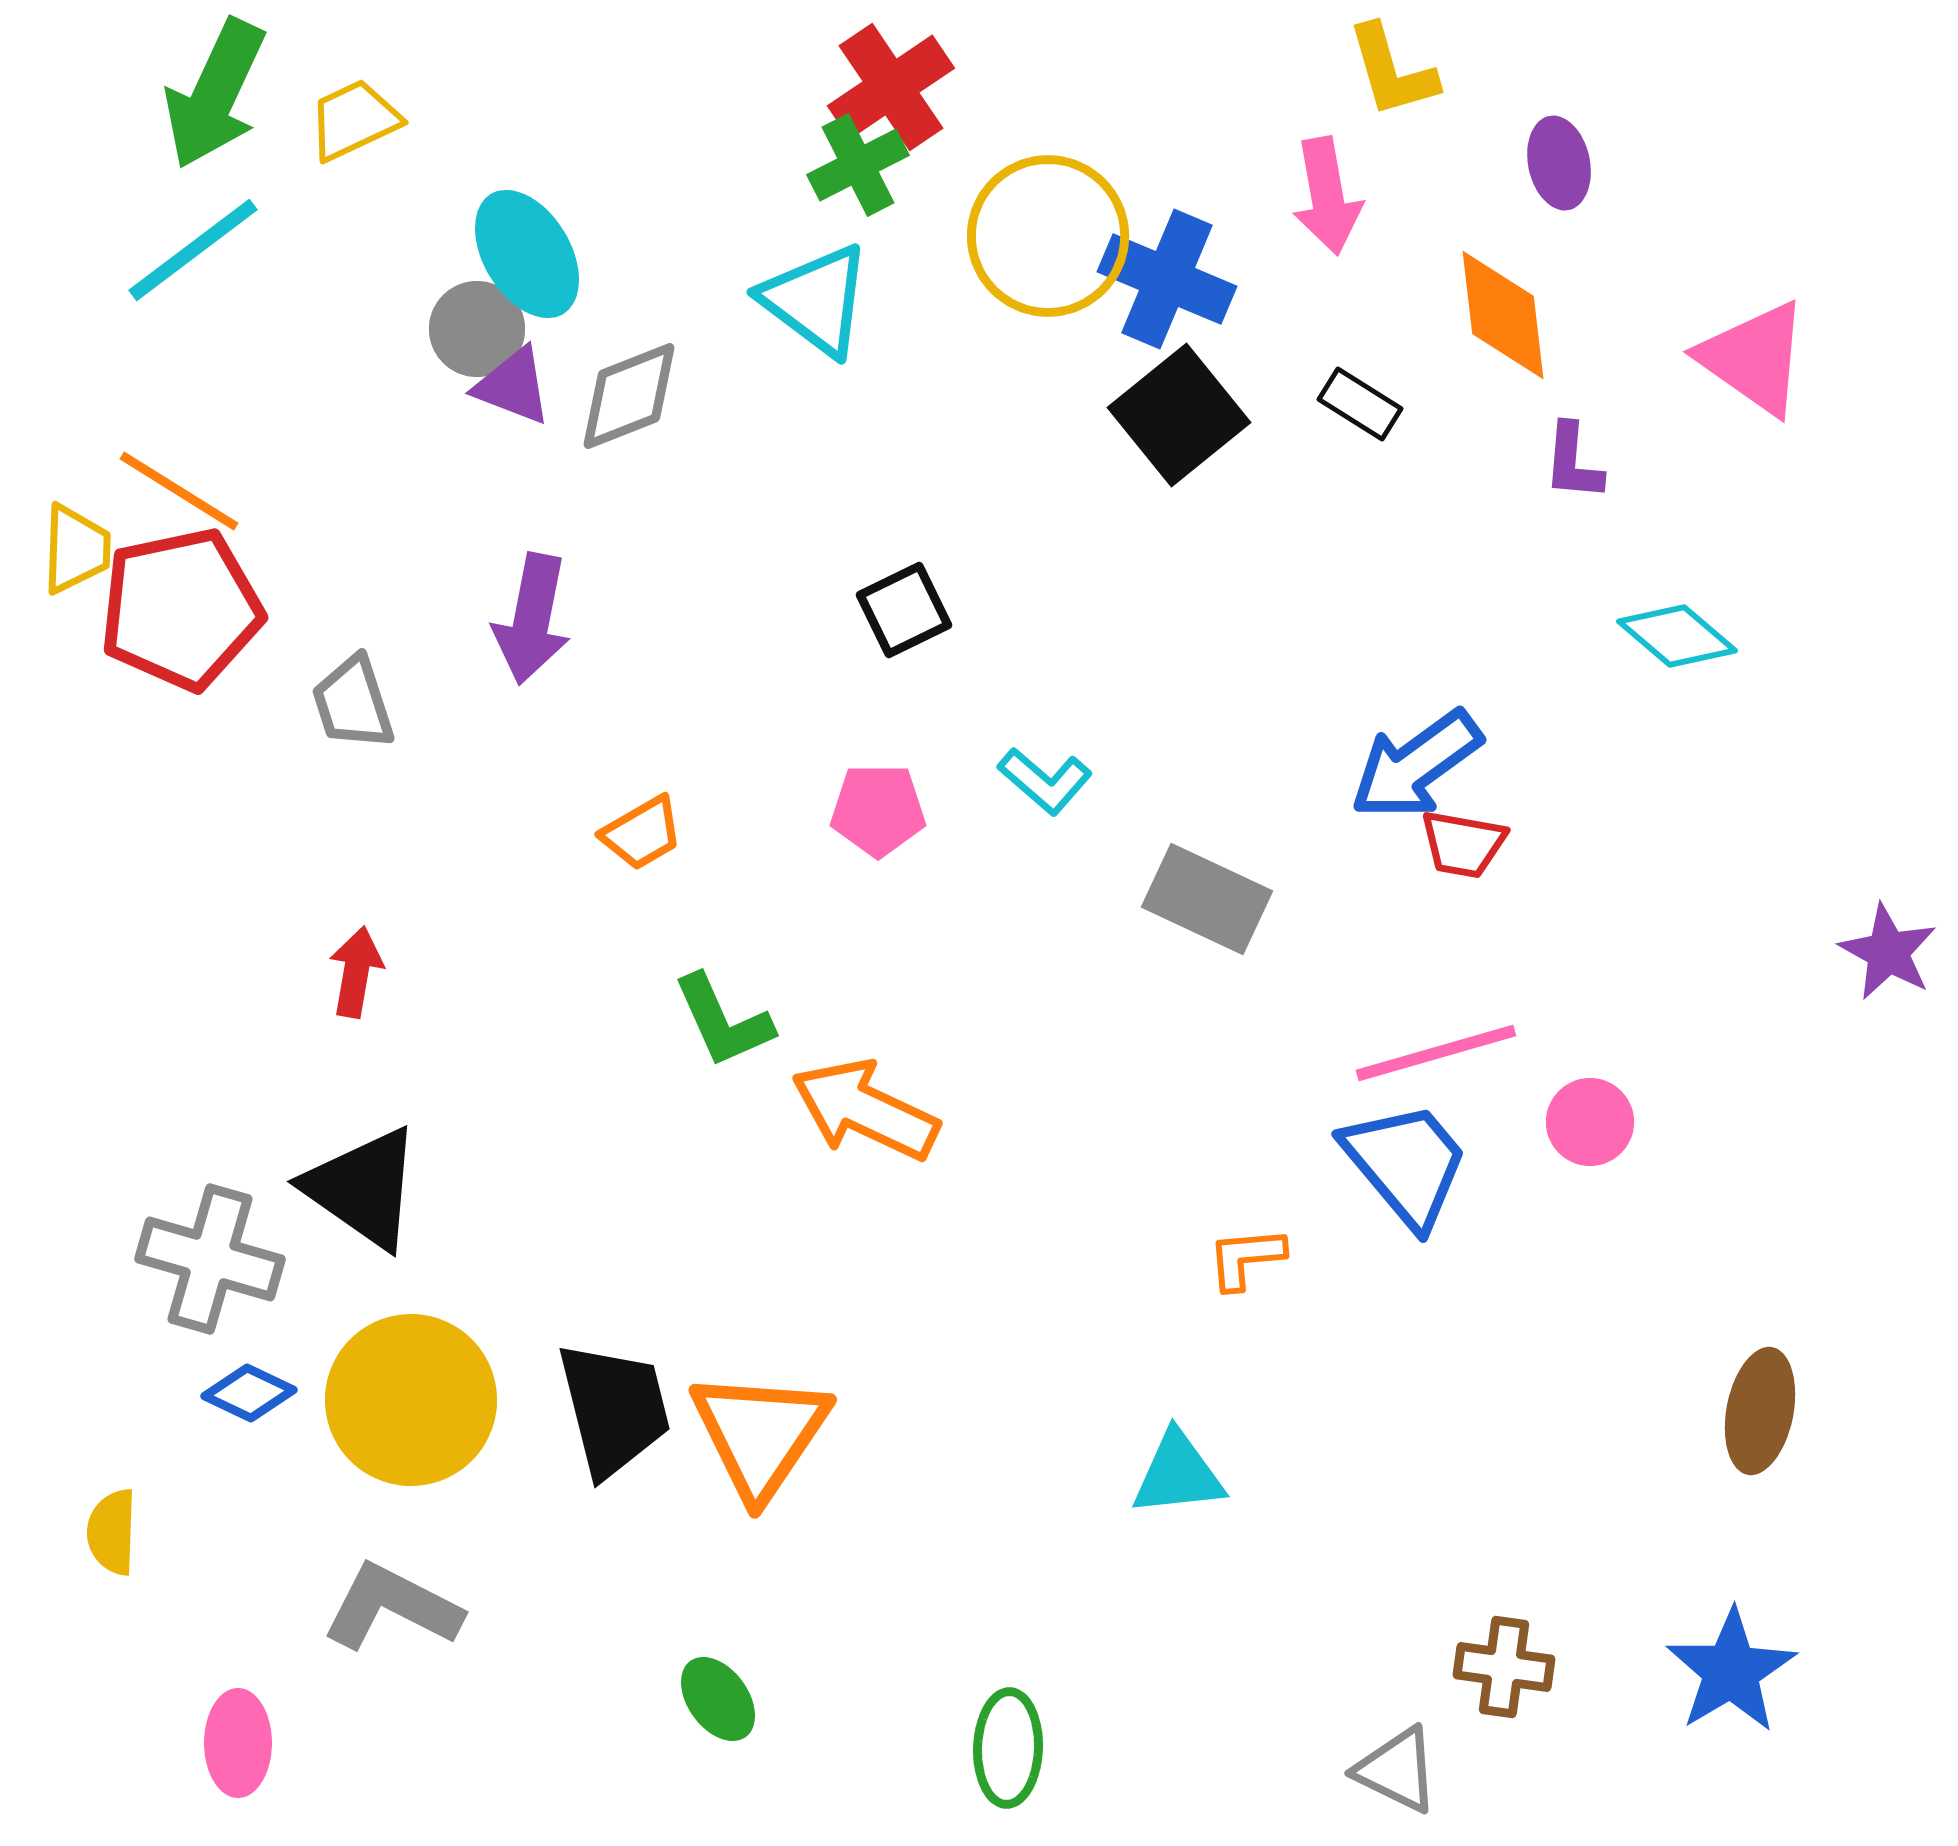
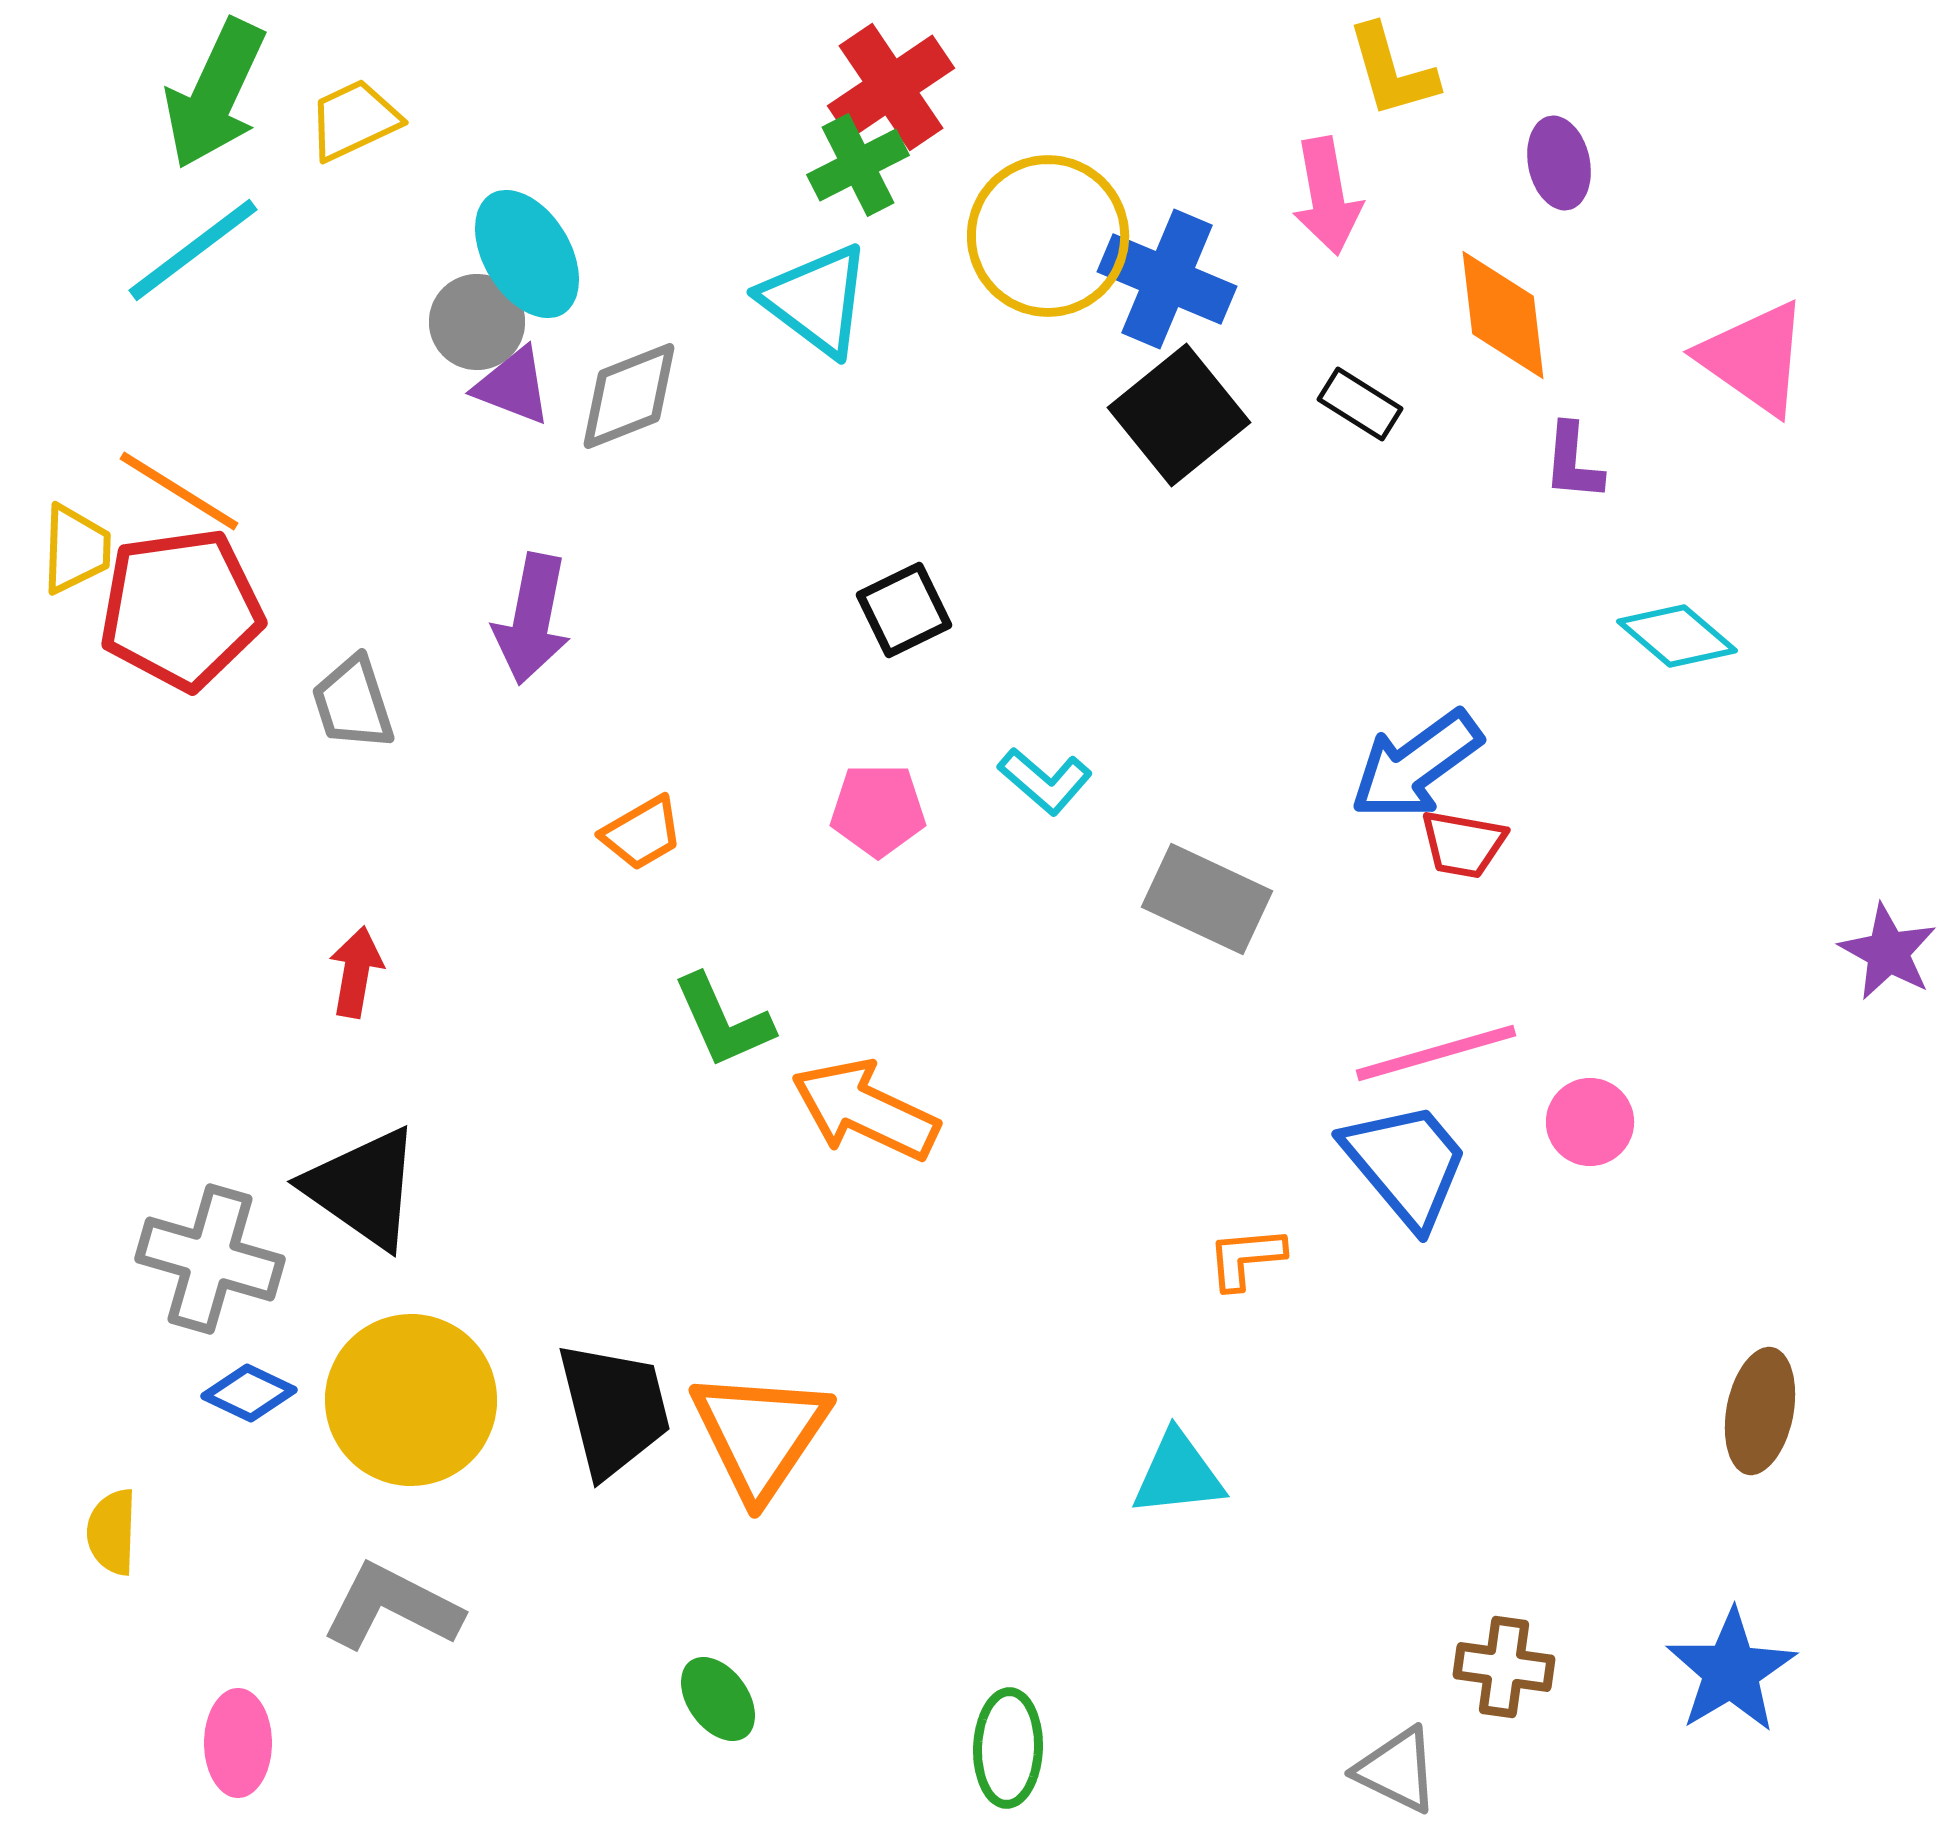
gray circle at (477, 329): moved 7 px up
red pentagon at (181, 609): rotated 4 degrees clockwise
